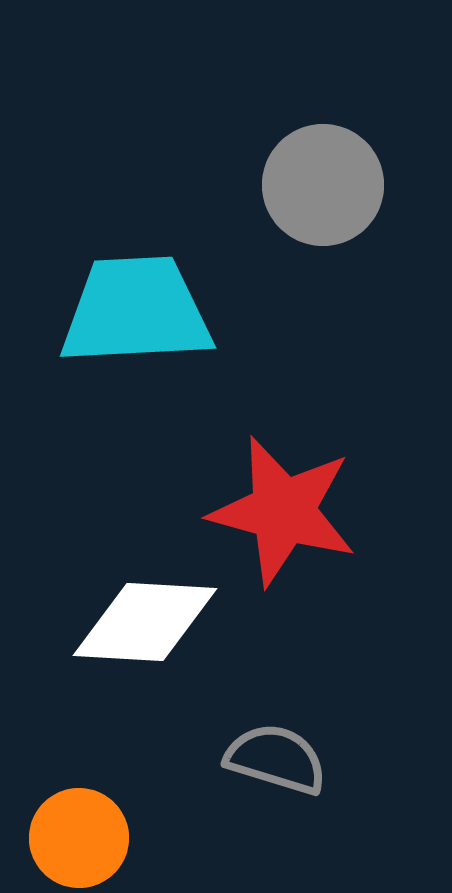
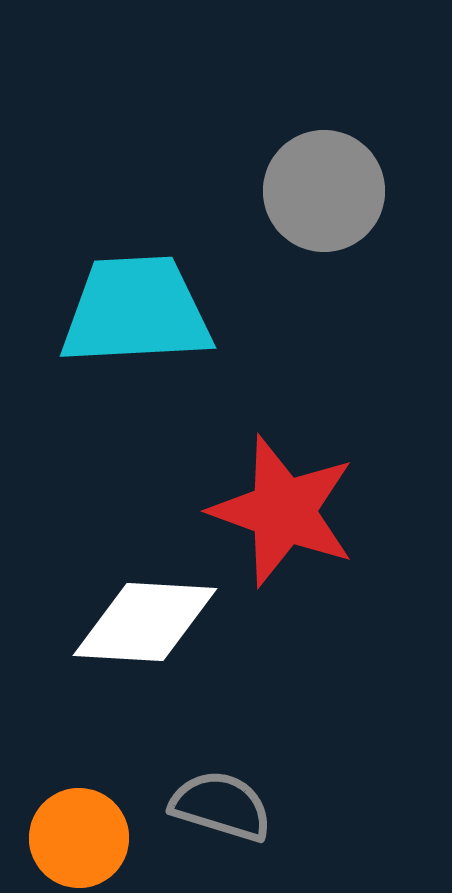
gray circle: moved 1 px right, 6 px down
red star: rotated 5 degrees clockwise
gray semicircle: moved 55 px left, 47 px down
